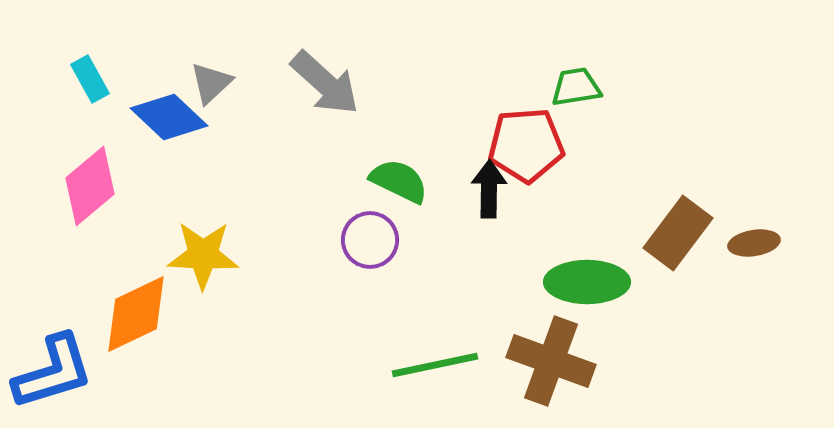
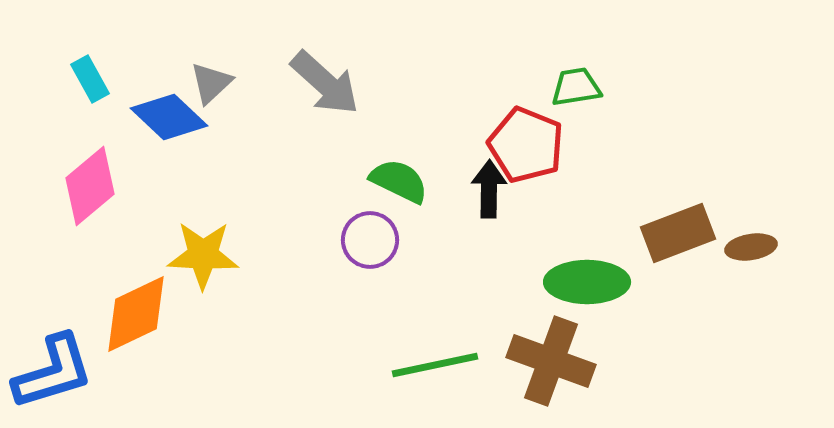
red pentagon: rotated 26 degrees clockwise
brown rectangle: rotated 32 degrees clockwise
brown ellipse: moved 3 px left, 4 px down
